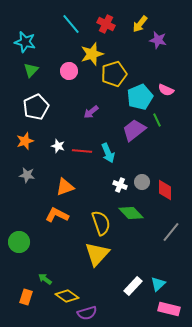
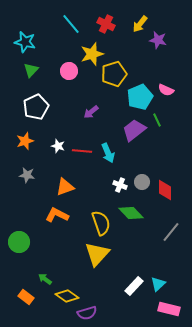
white rectangle: moved 1 px right
orange rectangle: rotated 70 degrees counterclockwise
